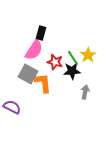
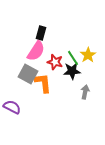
pink semicircle: moved 2 px right, 1 px down
